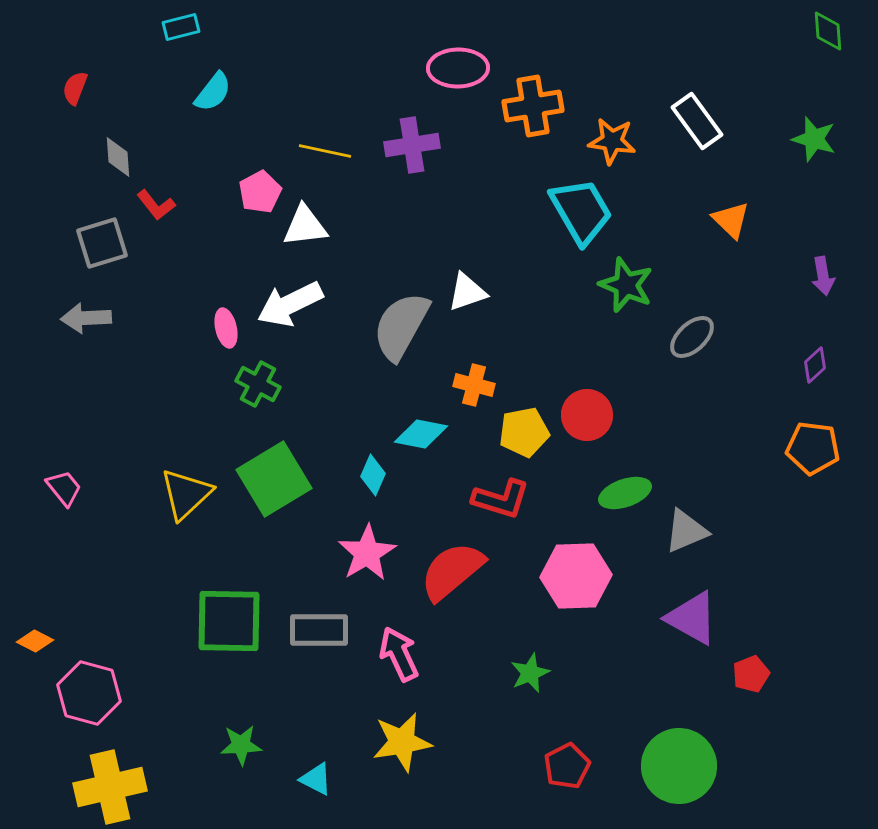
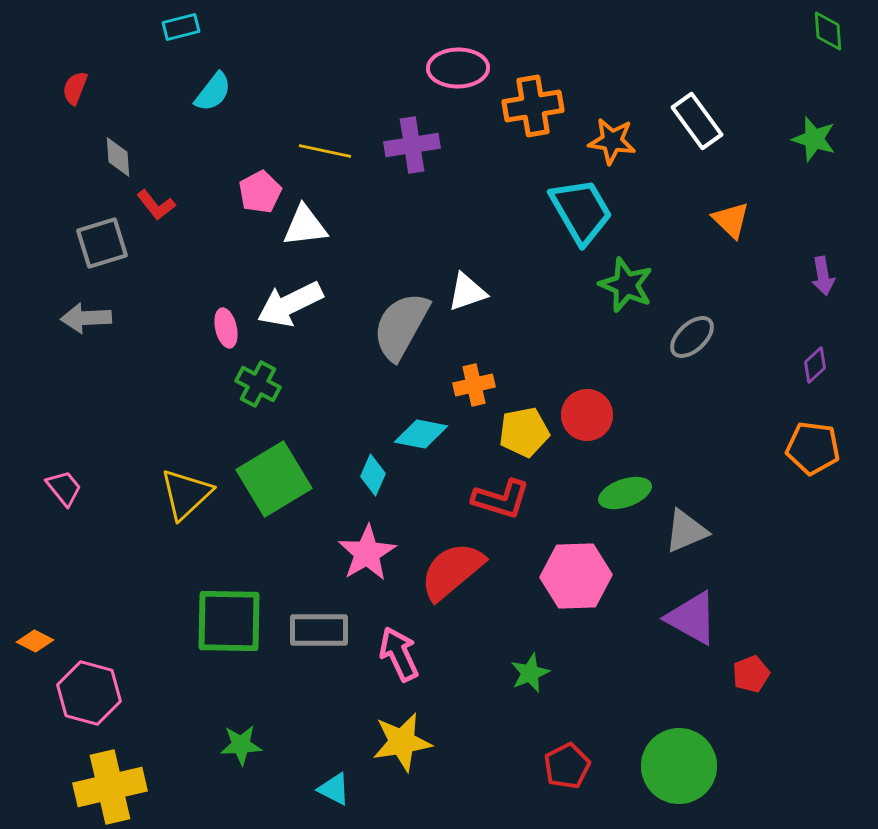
orange cross at (474, 385): rotated 27 degrees counterclockwise
cyan triangle at (316, 779): moved 18 px right, 10 px down
